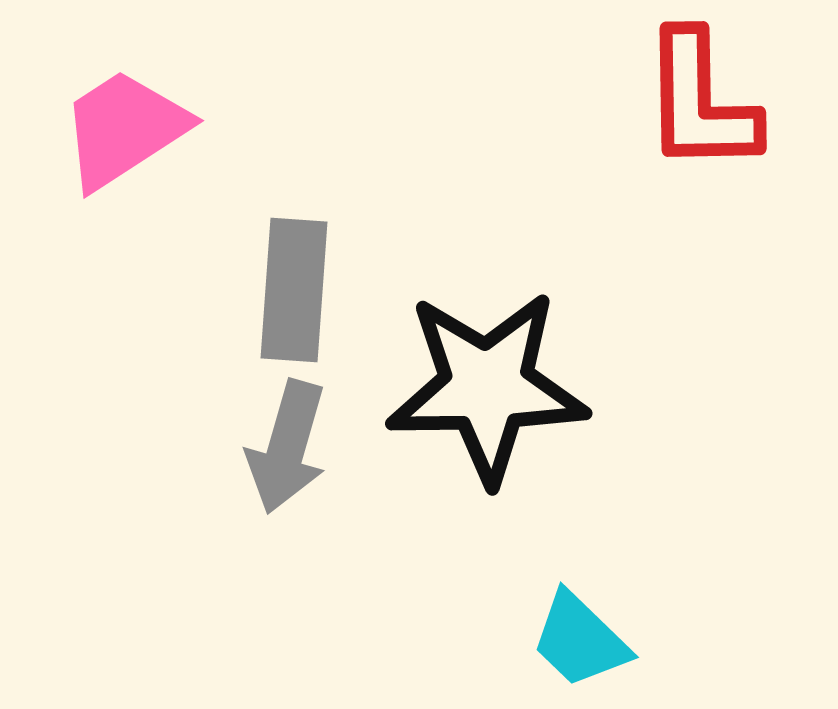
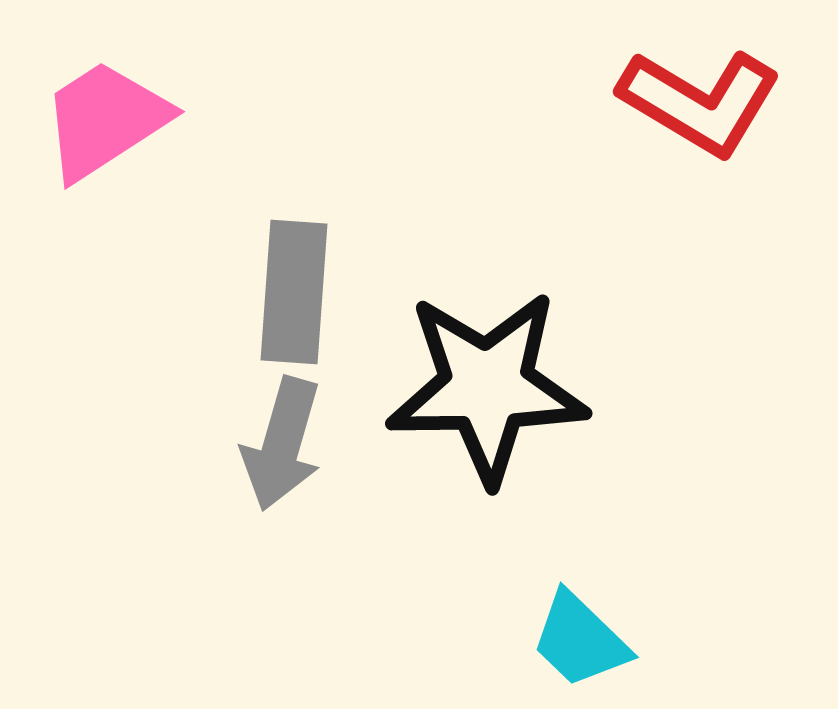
red L-shape: rotated 58 degrees counterclockwise
pink trapezoid: moved 19 px left, 9 px up
gray rectangle: moved 2 px down
gray arrow: moved 5 px left, 3 px up
